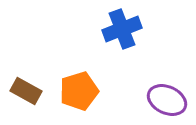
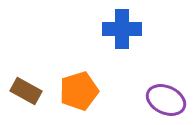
blue cross: rotated 21 degrees clockwise
purple ellipse: moved 1 px left
